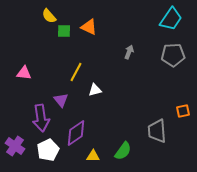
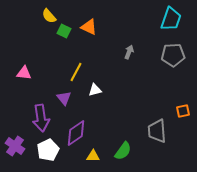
cyan trapezoid: rotated 15 degrees counterclockwise
green square: rotated 24 degrees clockwise
purple triangle: moved 3 px right, 2 px up
